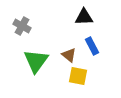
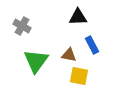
black triangle: moved 6 px left
blue rectangle: moved 1 px up
brown triangle: rotated 28 degrees counterclockwise
yellow square: moved 1 px right
